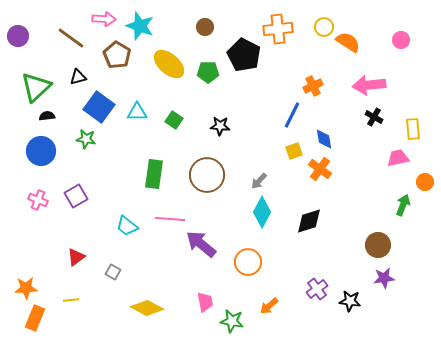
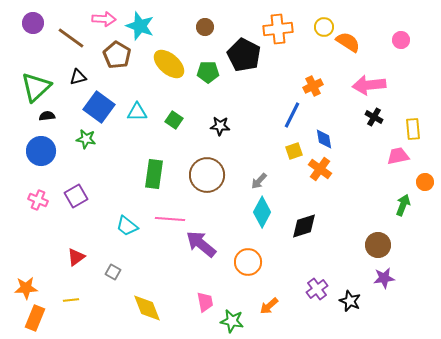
purple circle at (18, 36): moved 15 px right, 13 px up
pink trapezoid at (398, 158): moved 2 px up
black diamond at (309, 221): moved 5 px left, 5 px down
black star at (350, 301): rotated 15 degrees clockwise
yellow diamond at (147, 308): rotated 40 degrees clockwise
